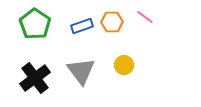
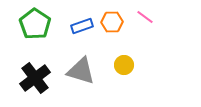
gray triangle: rotated 36 degrees counterclockwise
